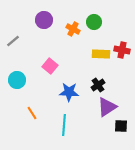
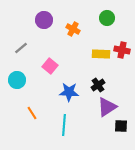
green circle: moved 13 px right, 4 px up
gray line: moved 8 px right, 7 px down
